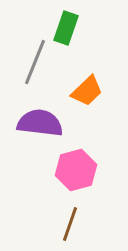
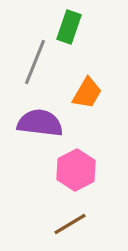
green rectangle: moved 3 px right, 1 px up
orange trapezoid: moved 2 px down; rotated 16 degrees counterclockwise
pink hexagon: rotated 12 degrees counterclockwise
brown line: rotated 40 degrees clockwise
